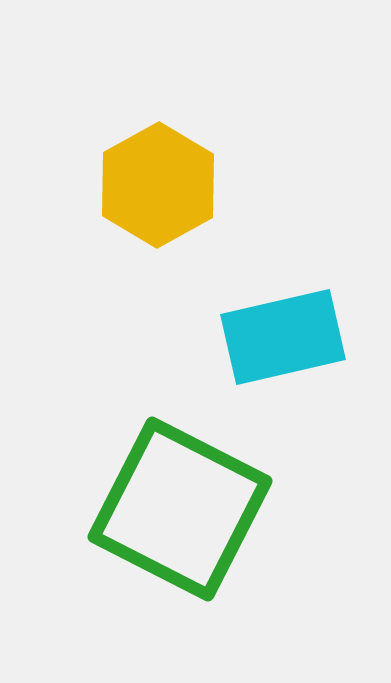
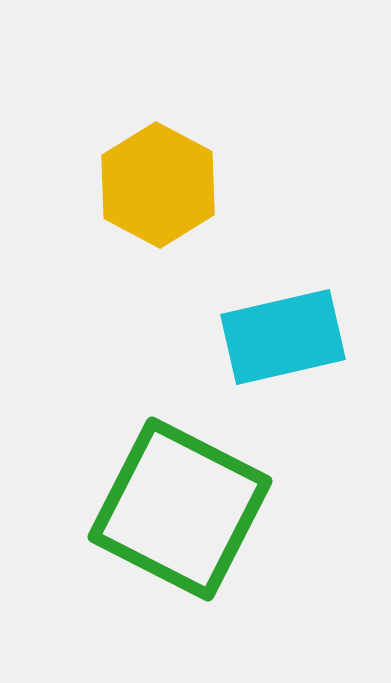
yellow hexagon: rotated 3 degrees counterclockwise
